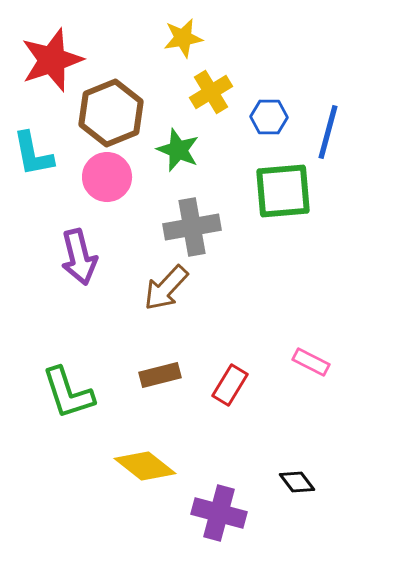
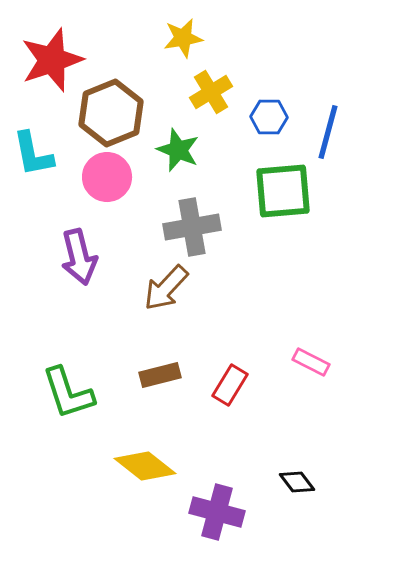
purple cross: moved 2 px left, 1 px up
